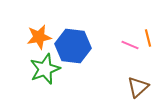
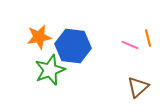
green star: moved 5 px right, 1 px down
